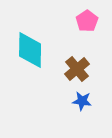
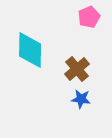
pink pentagon: moved 2 px right, 4 px up; rotated 10 degrees clockwise
blue star: moved 1 px left, 2 px up
